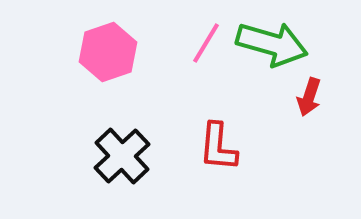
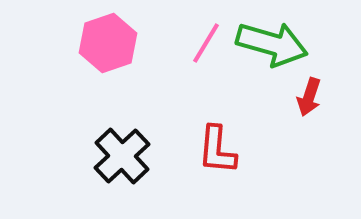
pink hexagon: moved 9 px up
red L-shape: moved 1 px left, 3 px down
